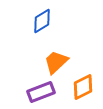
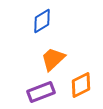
orange trapezoid: moved 3 px left, 3 px up
orange diamond: moved 2 px left, 2 px up
